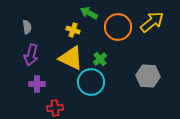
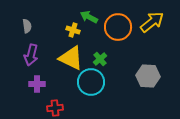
green arrow: moved 4 px down
gray semicircle: moved 1 px up
